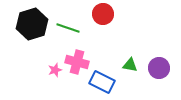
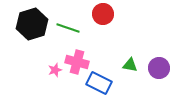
blue rectangle: moved 3 px left, 1 px down
